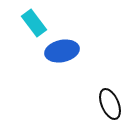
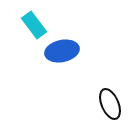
cyan rectangle: moved 2 px down
